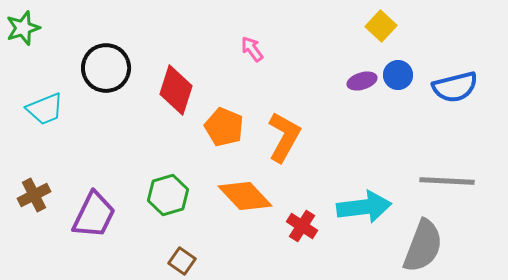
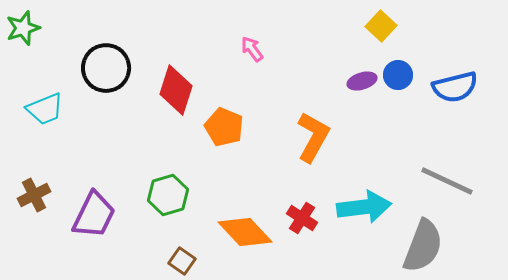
orange L-shape: moved 29 px right
gray line: rotated 22 degrees clockwise
orange diamond: moved 36 px down
red cross: moved 8 px up
